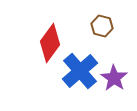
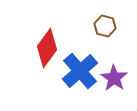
brown hexagon: moved 3 px right
red diamond: moved 3 px left, 5 px down
